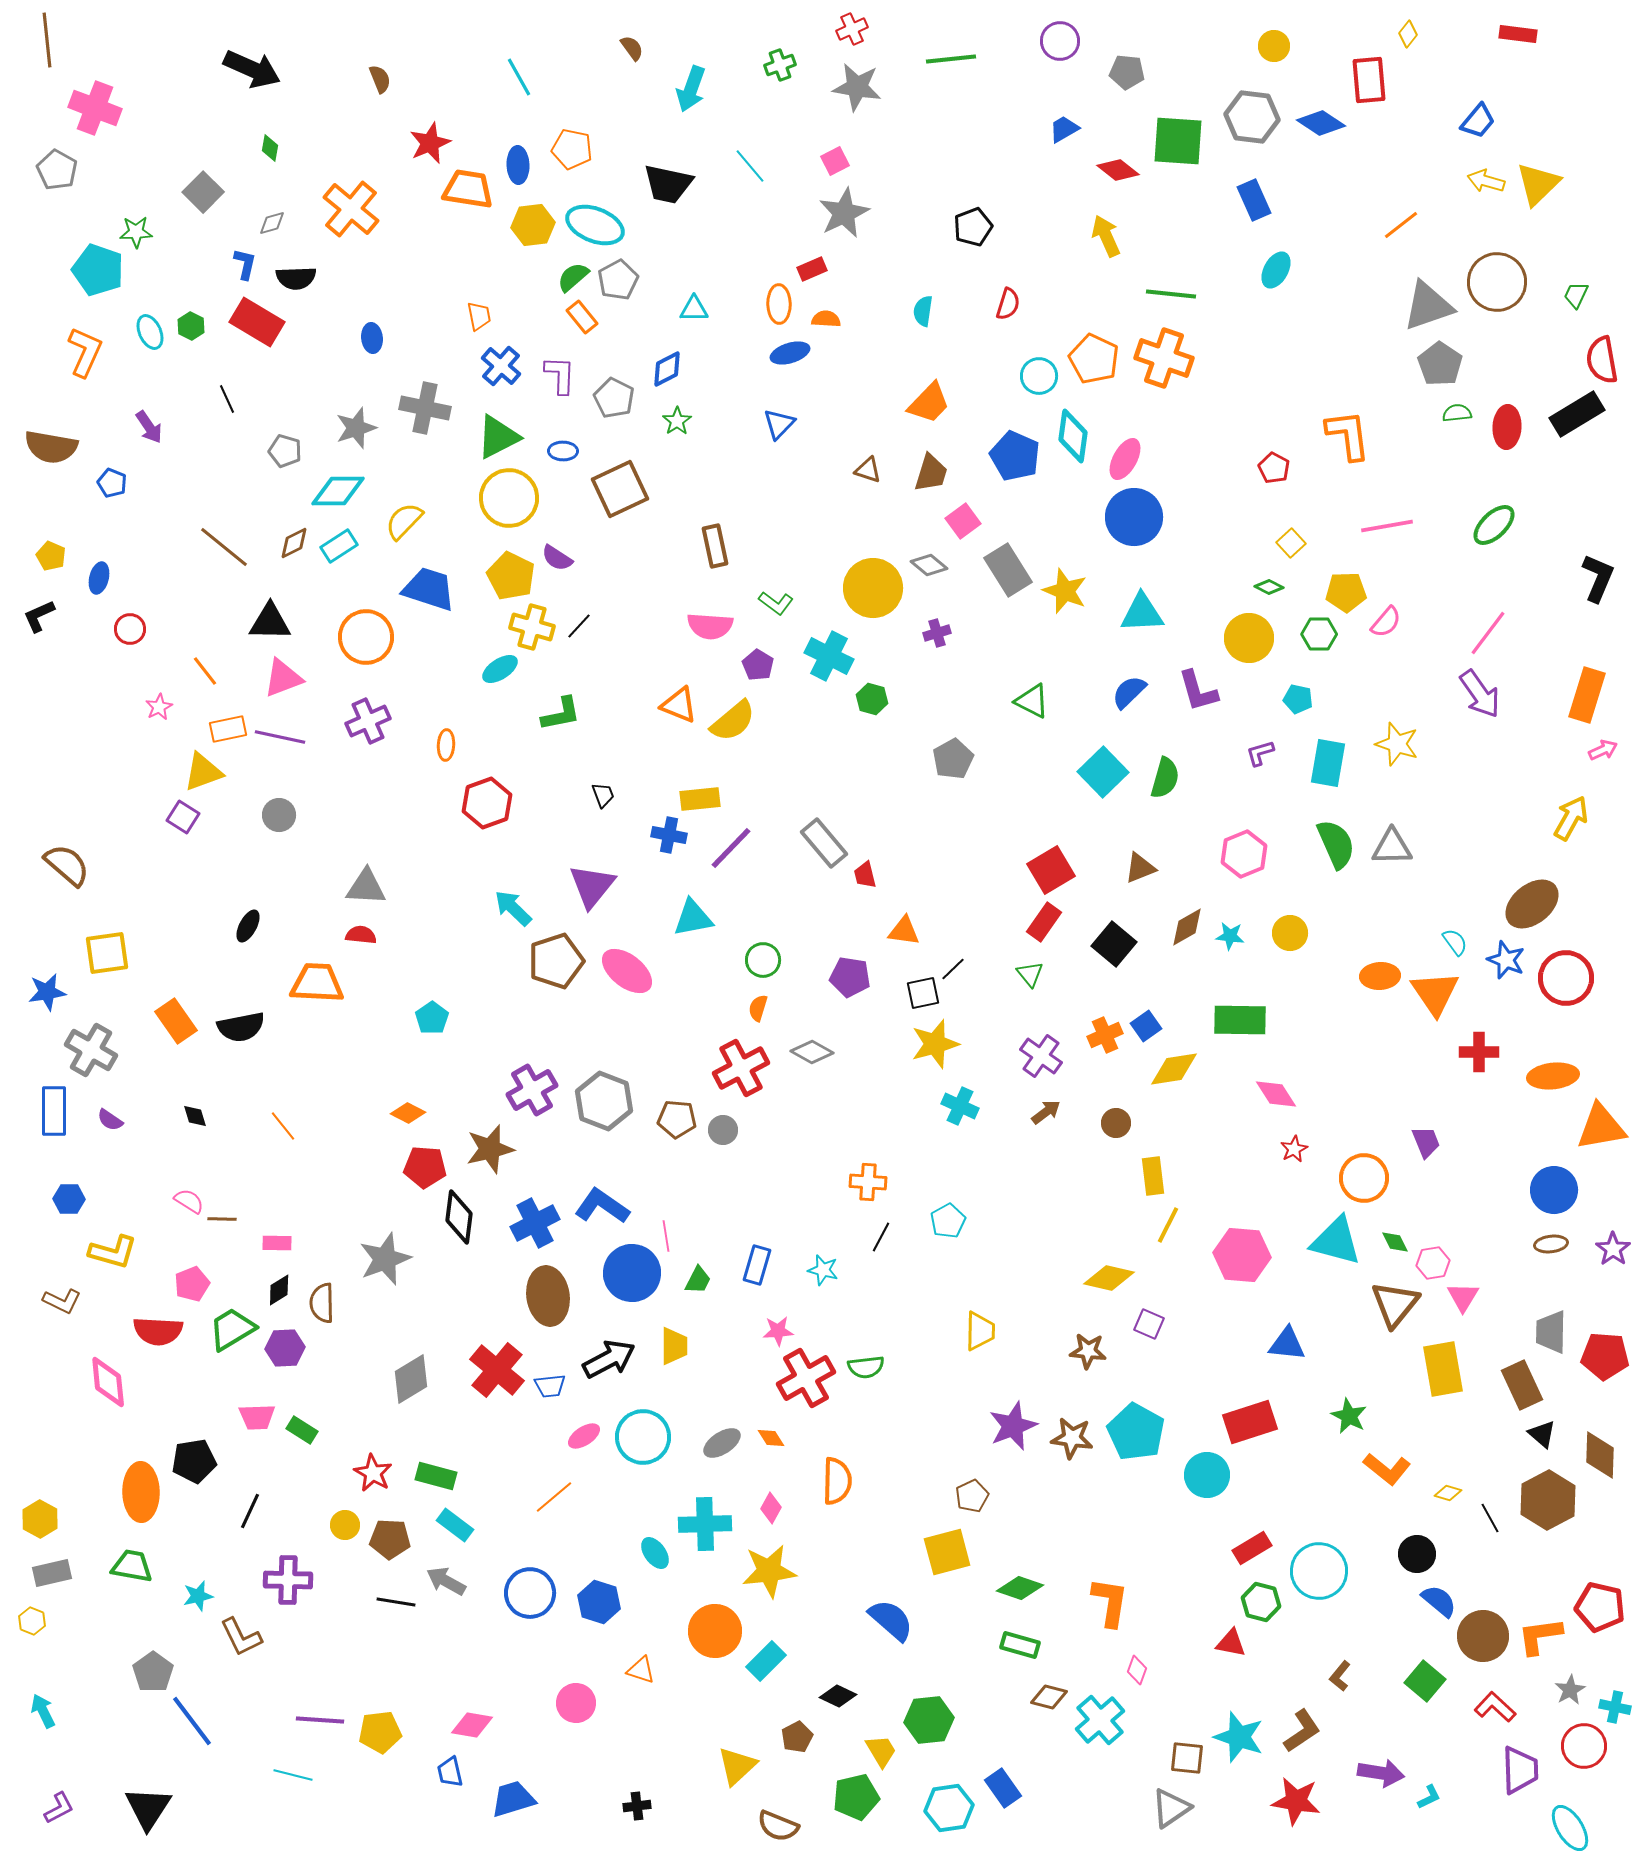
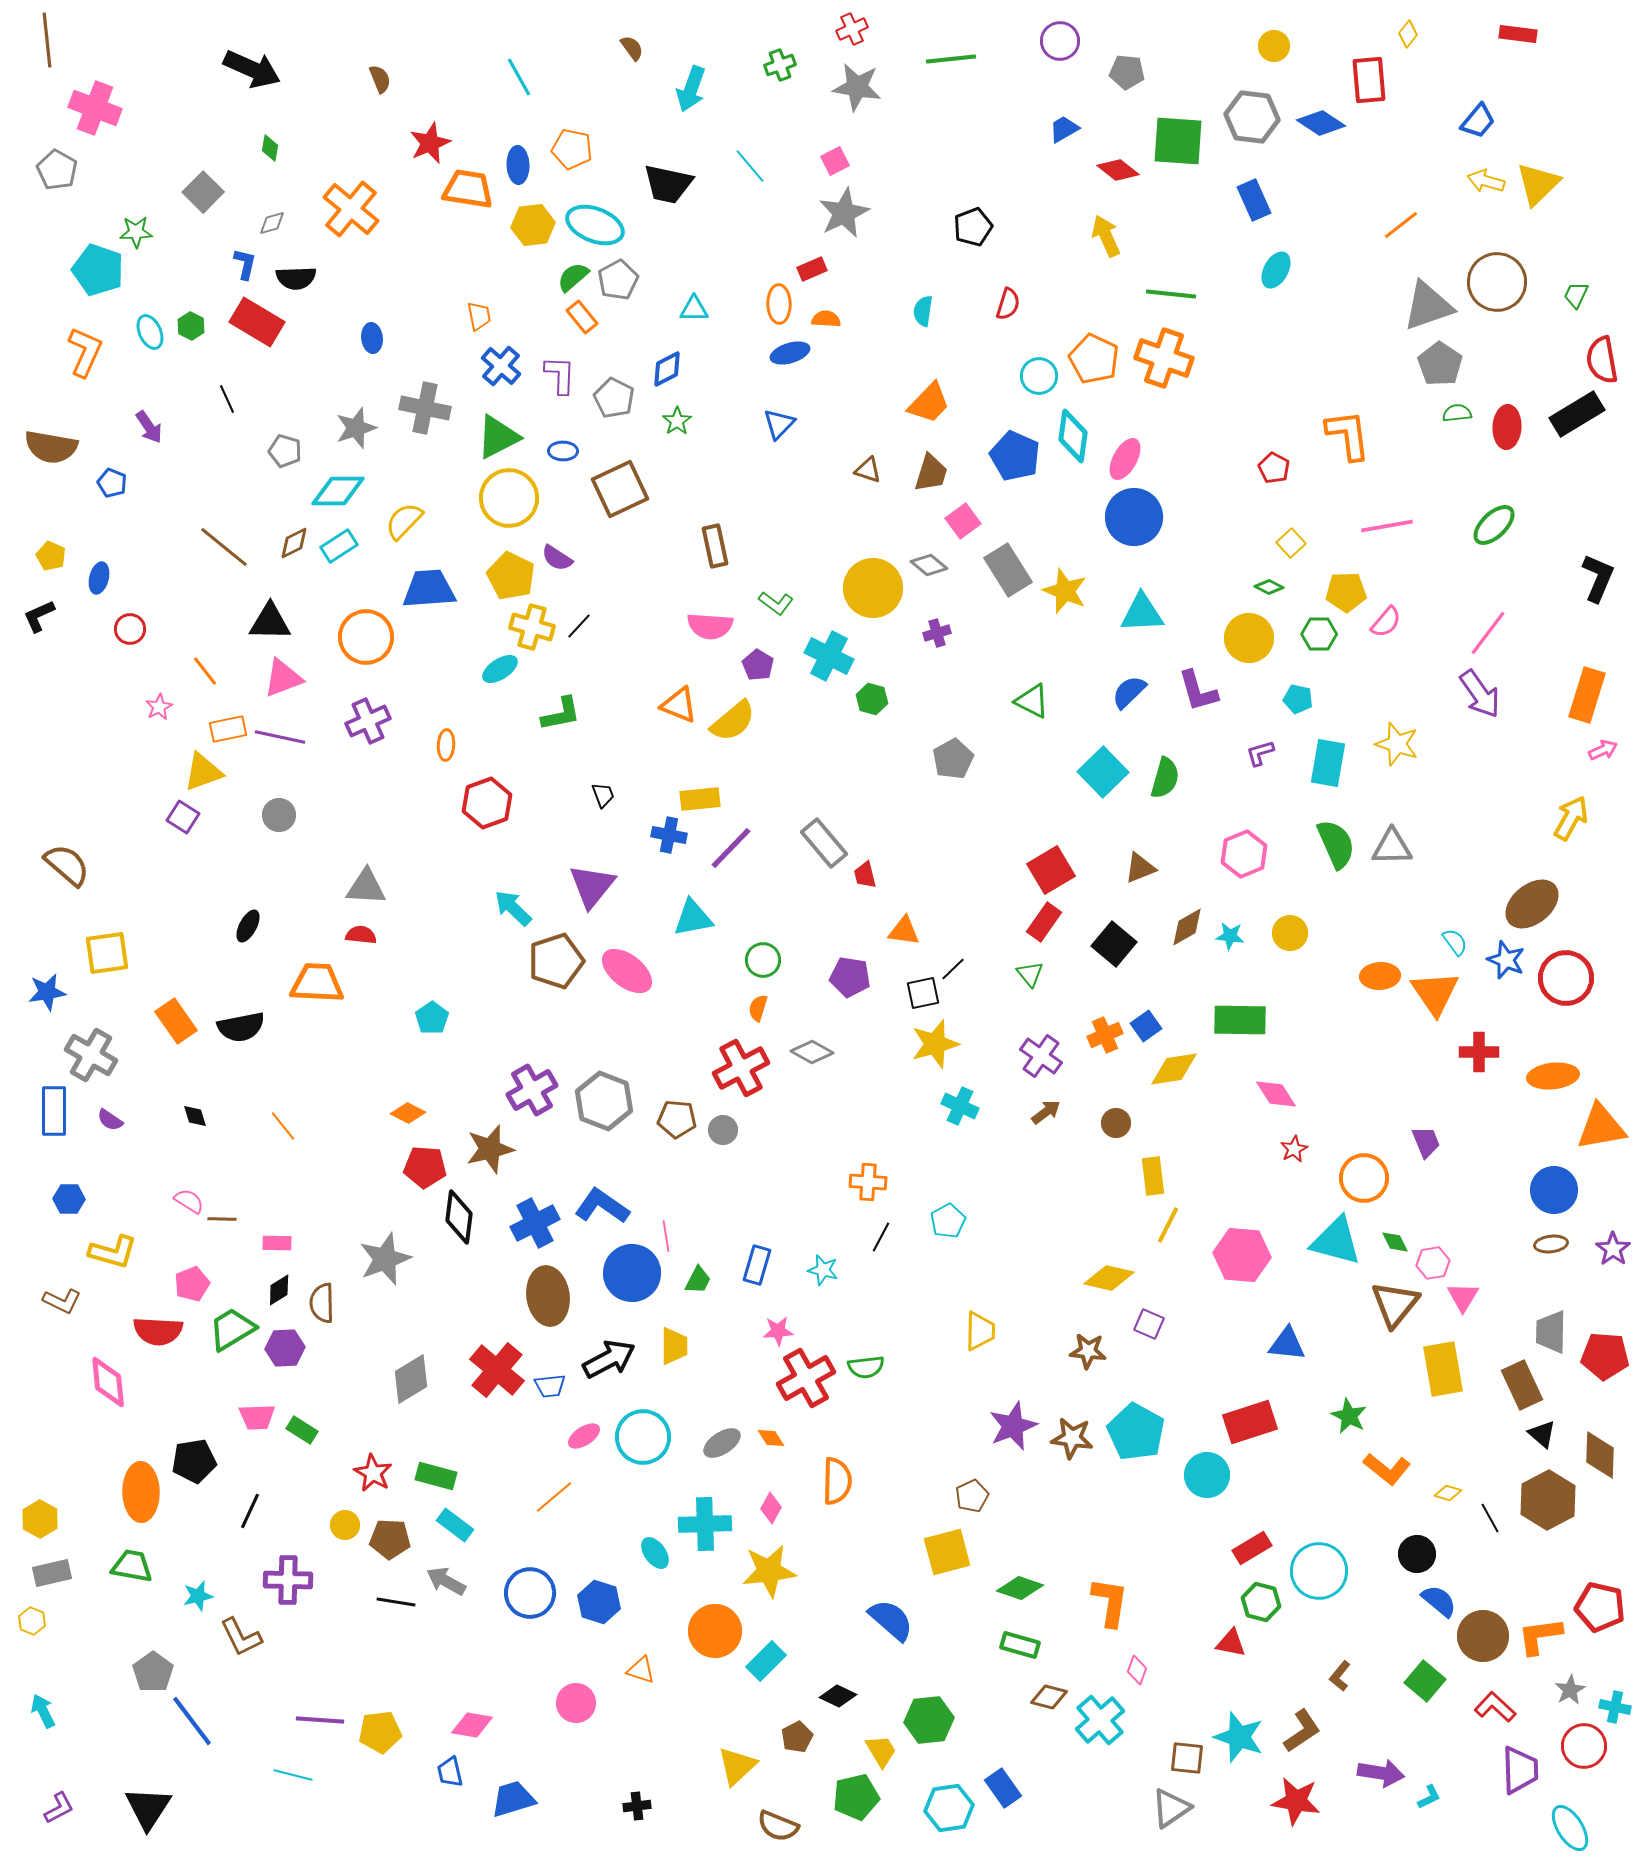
blue trapezoid at (429, 589): rotated 22 degrees counterclockwise
gray cross at (91, 1050): moved 5 px down
